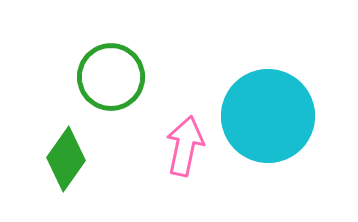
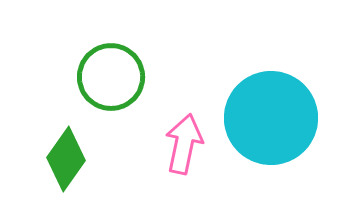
cyan circle: moved 3 px right, 2 px down
pink arrow: moved 1 px left, 2 px up
